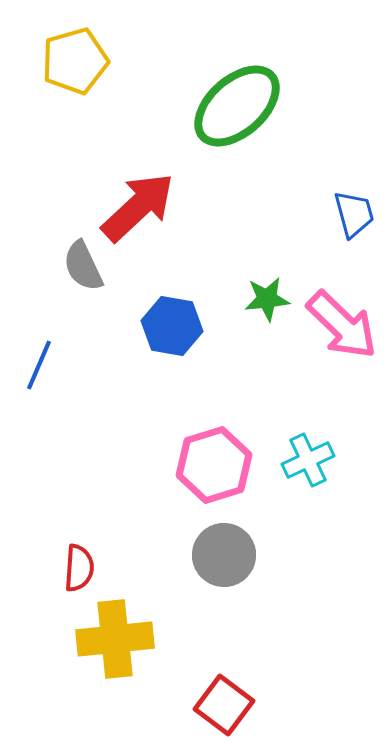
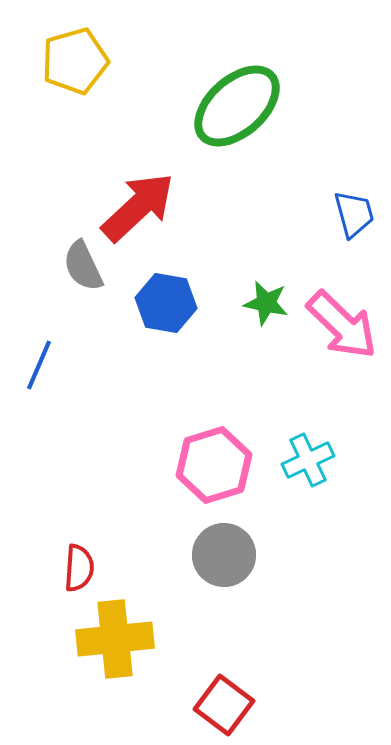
green star: moved 1 px left, 4 px down; rotated 18 degrees clockwise
blue hexagon: moved 6 px left, 23 px up
